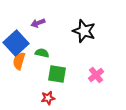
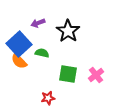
black star: moved 16 px left; rotated 15 degrees clockwise
blue square: moved 3 px right, 1 px down
orange semicircle: rotated 60 degrees counterclockwise
green square: moved 11 px right
